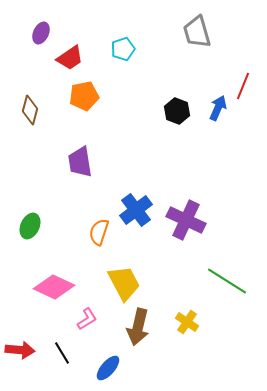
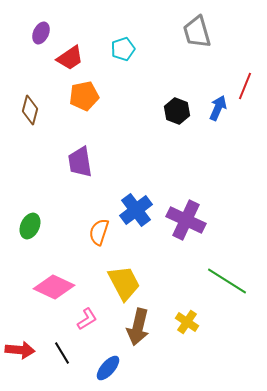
red line: moved 2 px right
